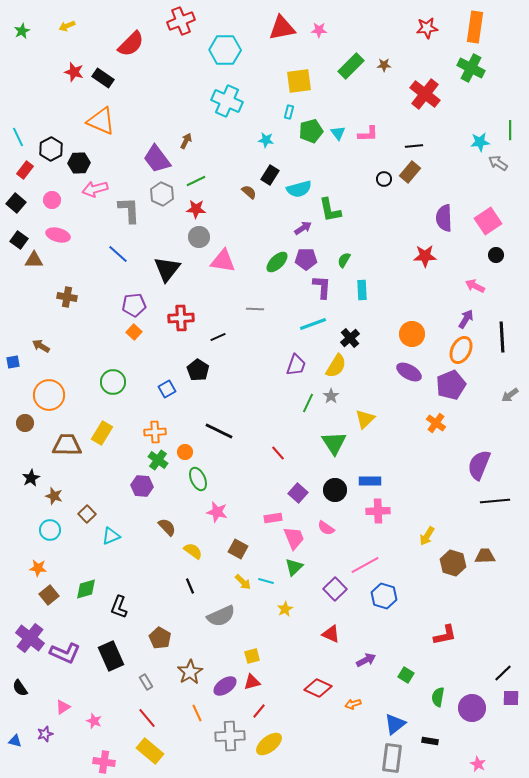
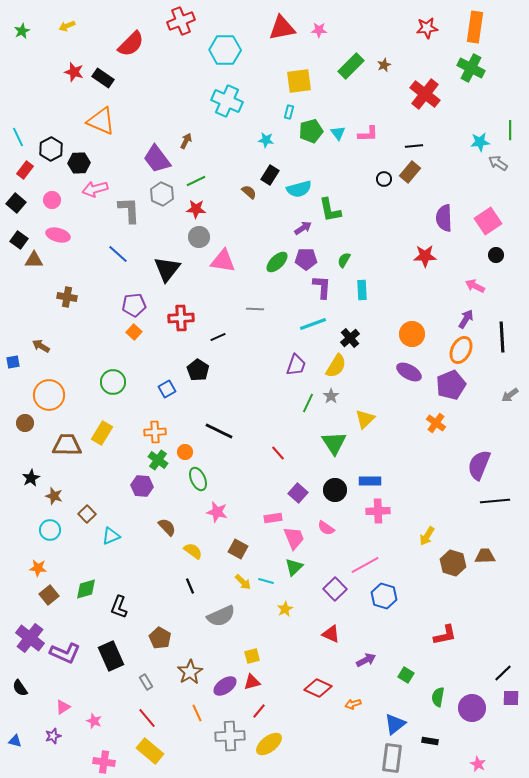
brown star at (384, 65): rotated 24 degrees counterclockwise
purple star at (45, 734): moved 8 px right, 2 px down
